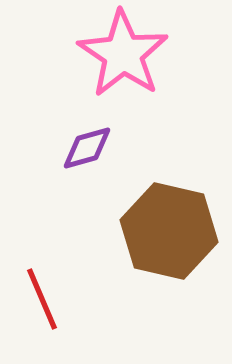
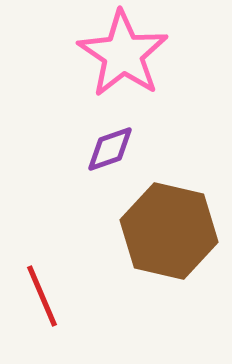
purple diamond: moved 23 px right, 1 px down; rotated 4 degrees counterclockwise
red line: moved 3 px up
